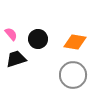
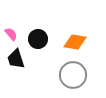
black trapezoid: rotated 90 degrees counterclockwise
